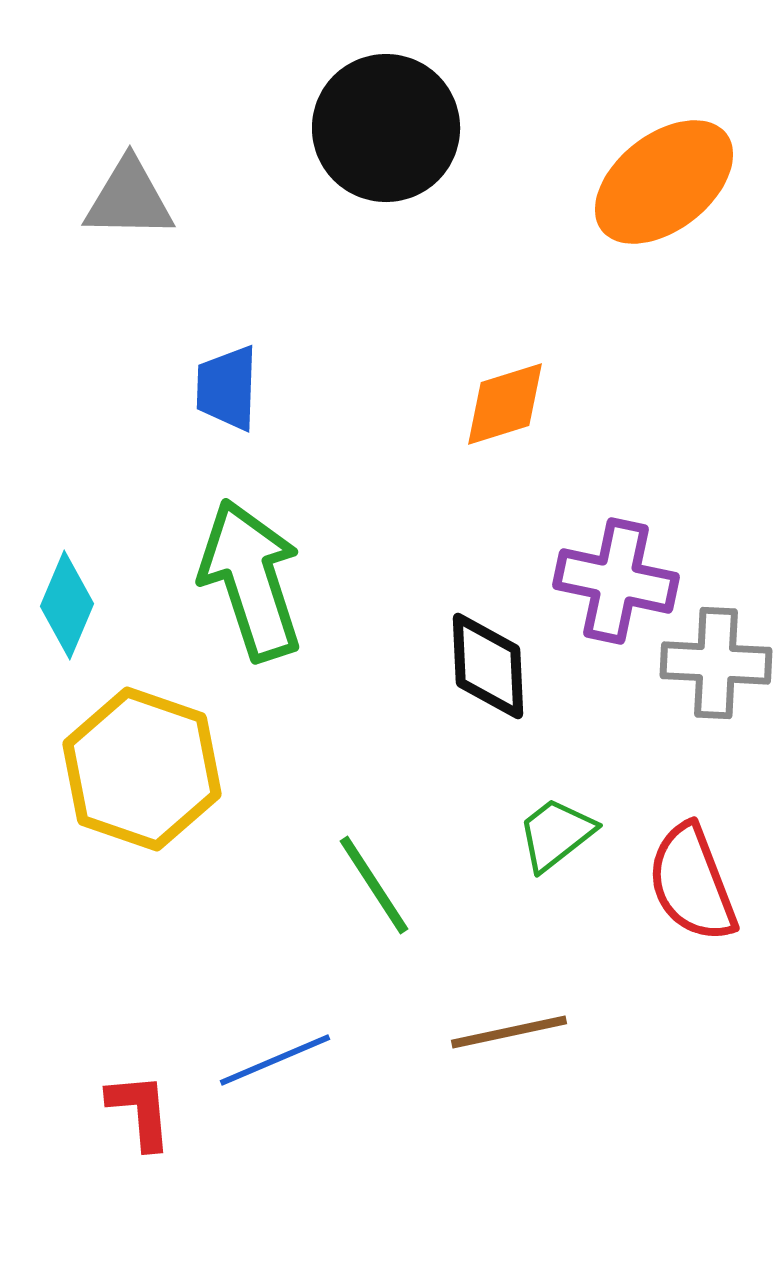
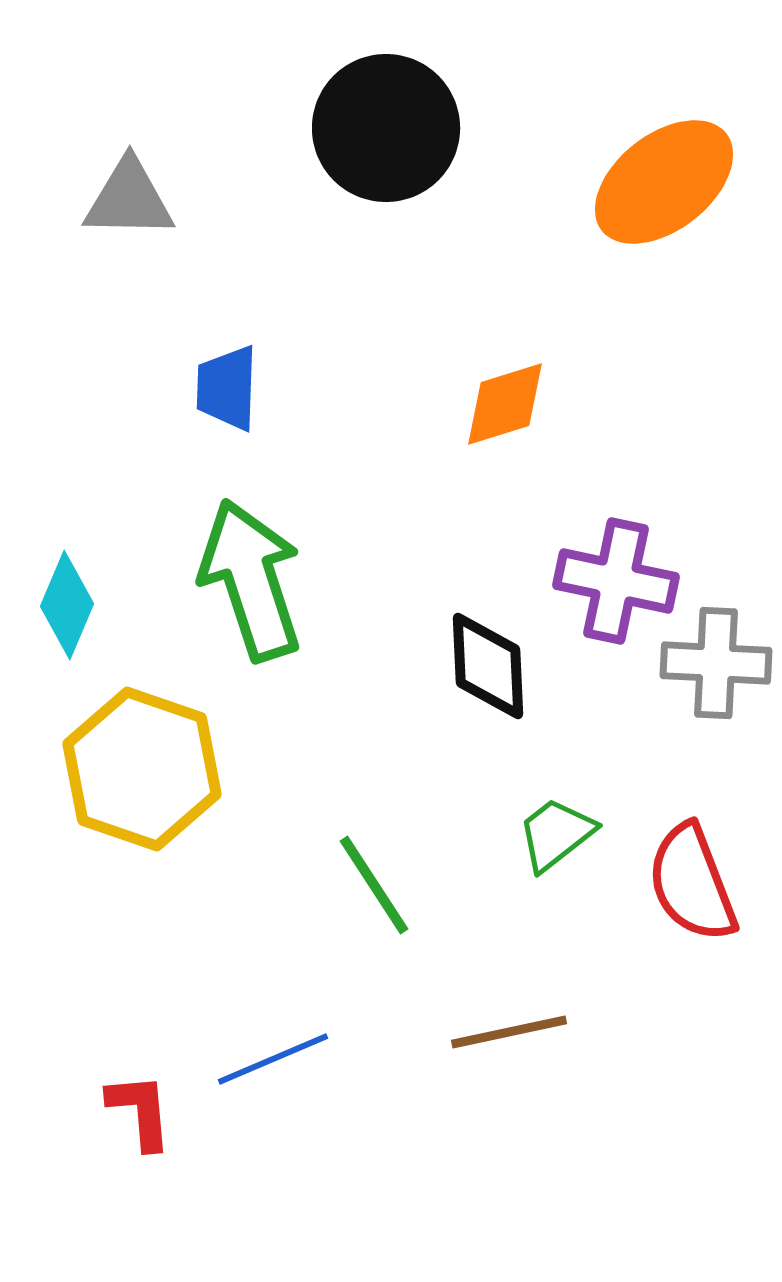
blue line: moved 2 px left, 1 px up
